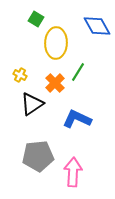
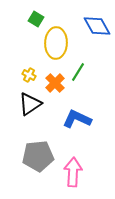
yellow cross: moved 9 px right
black triangle: moved 2 px left
